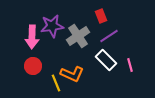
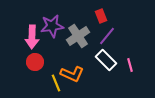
purple line: moved 2 px left; rotated 18 degrees counterclockwise
red circle: moved 2 px right, 4 px up
